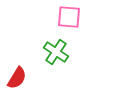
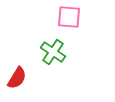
green cross: moved 3 px left
